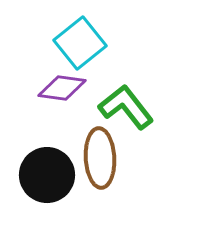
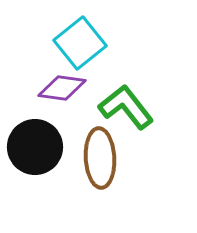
black circle: moved 12 px left, 28 px up
